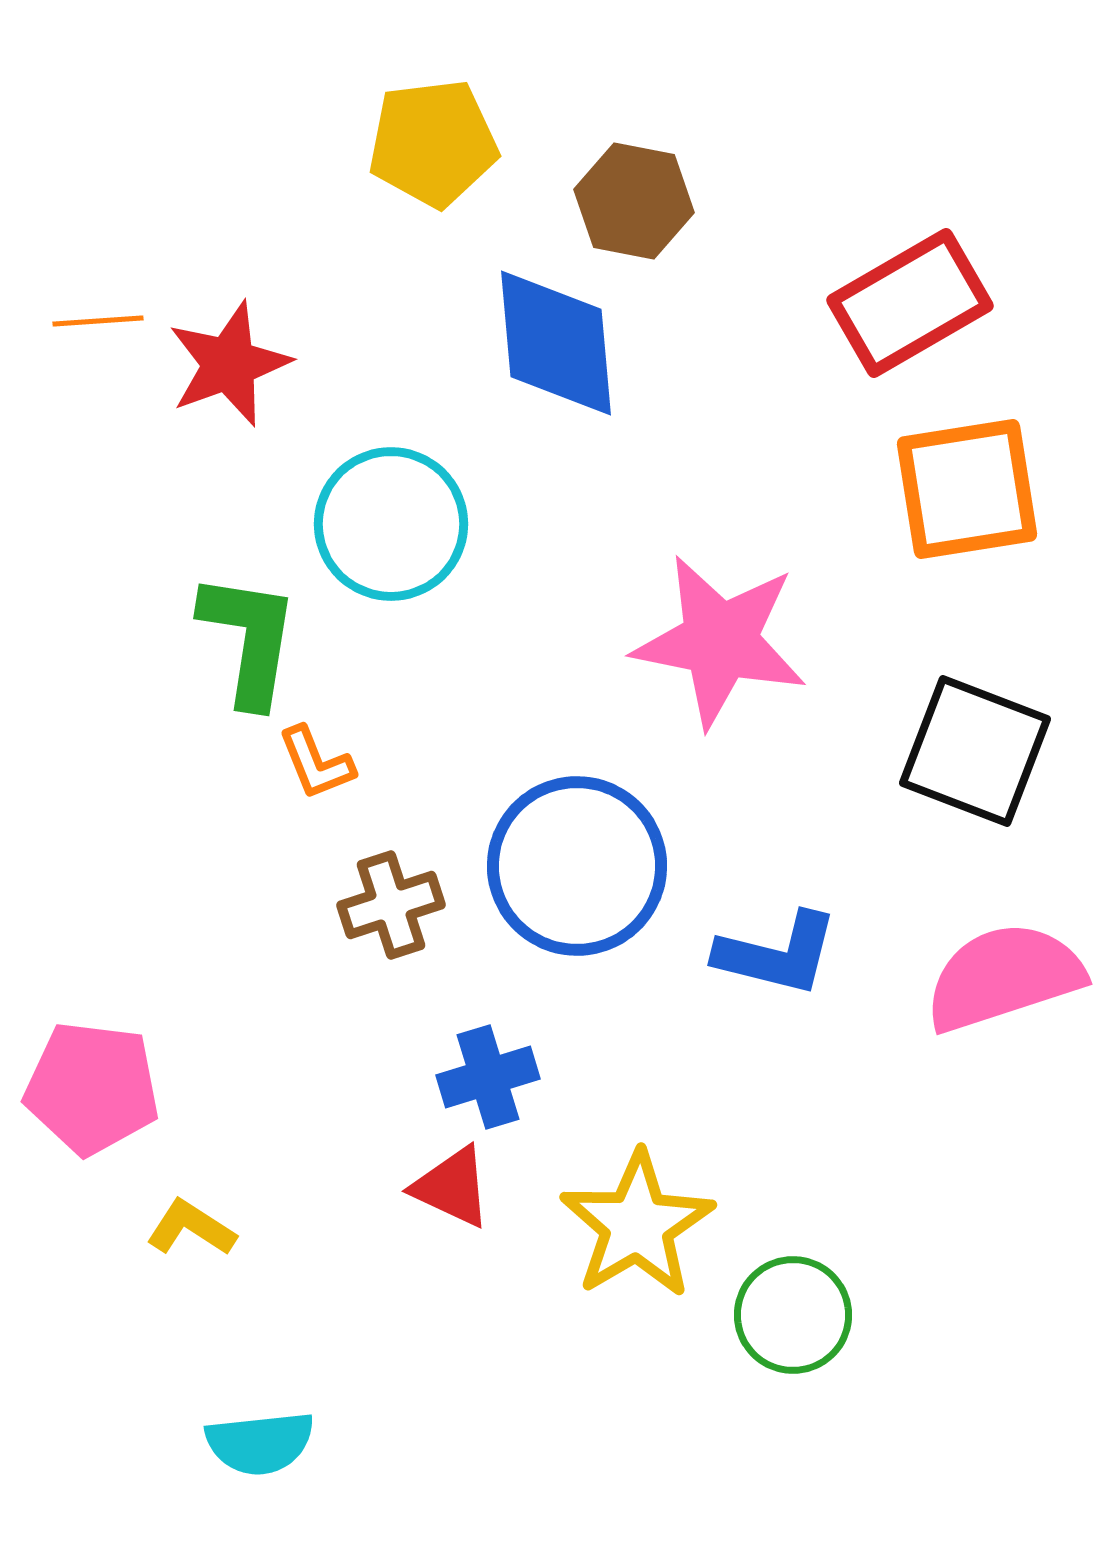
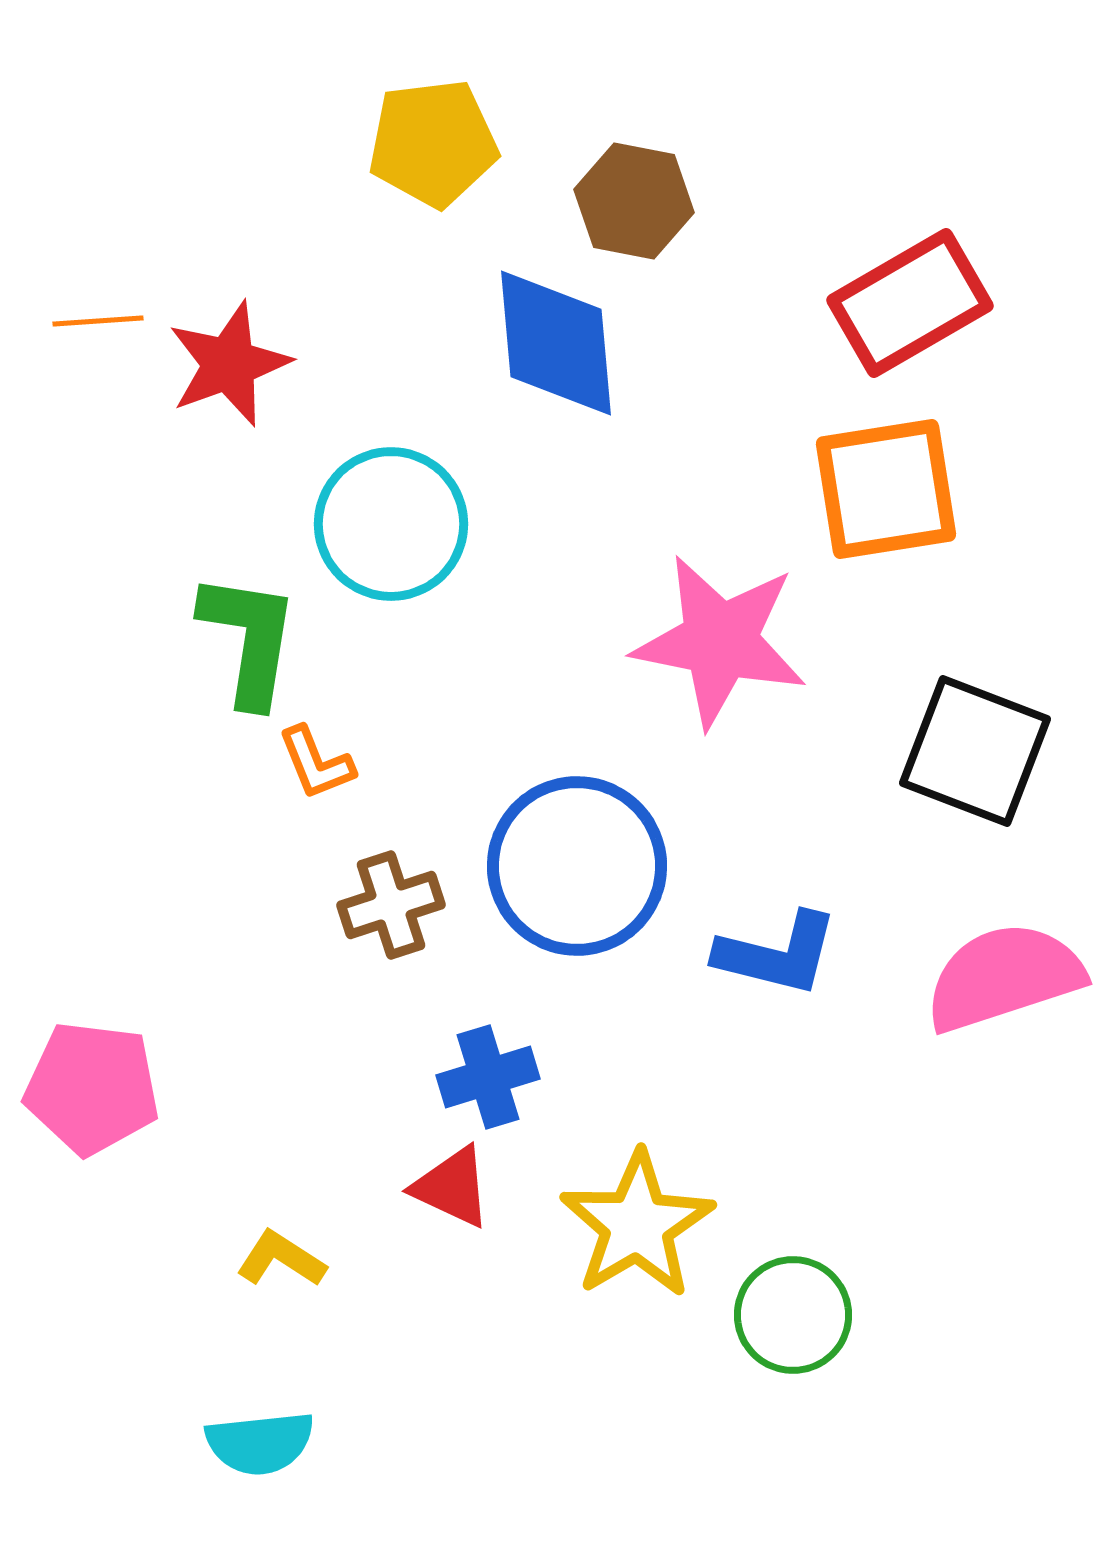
orange square: moved 81 px left
yellow L-shape: moved 90 px right, 31 px down
